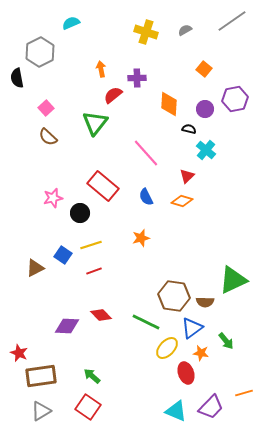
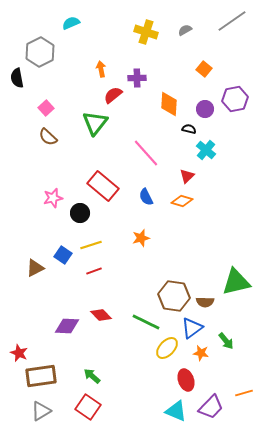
green triangle at (233, 280): moved 3 px right, 2 px down; rotated 12 degrees clockwise
red ellipse at (186, 373): moved 7 px down
